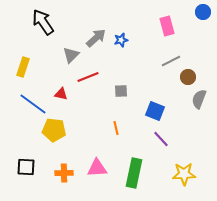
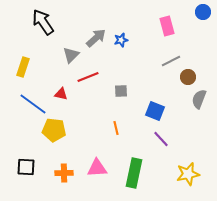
yellow star: moved 4 px right; rotated 10 degrees counterclockwise
